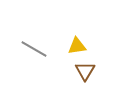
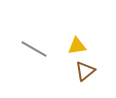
brown triangle: rotated 20 degrees clockwise
